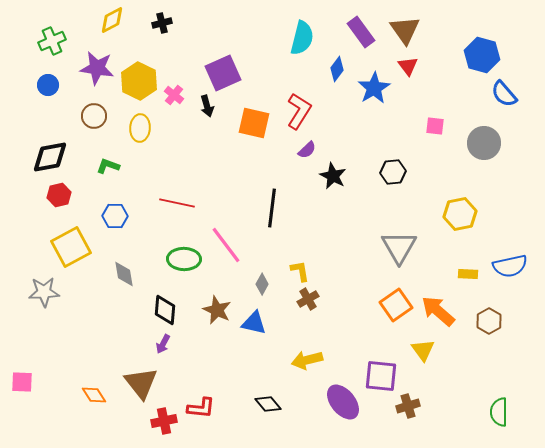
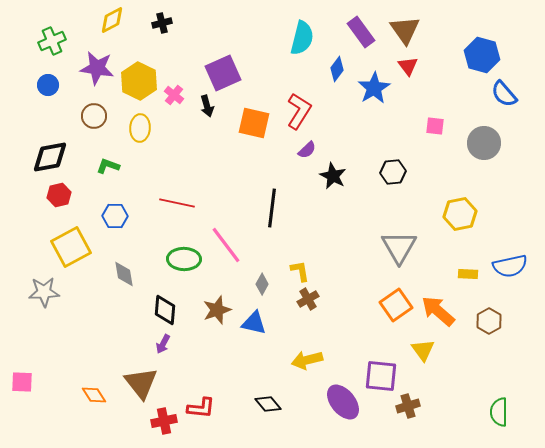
brown star at (217, 310): rotated 28 degrees clockwise
